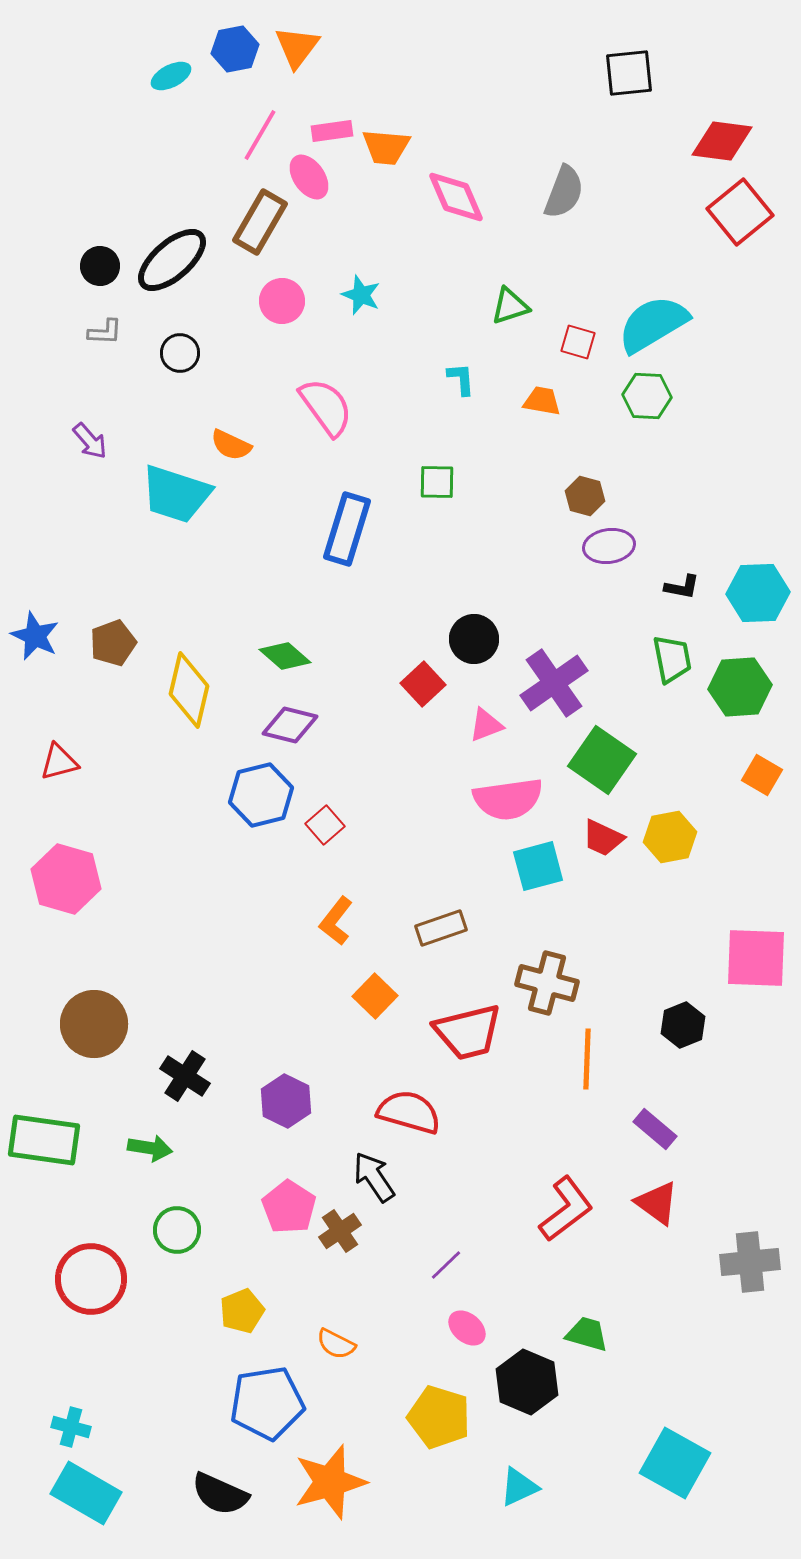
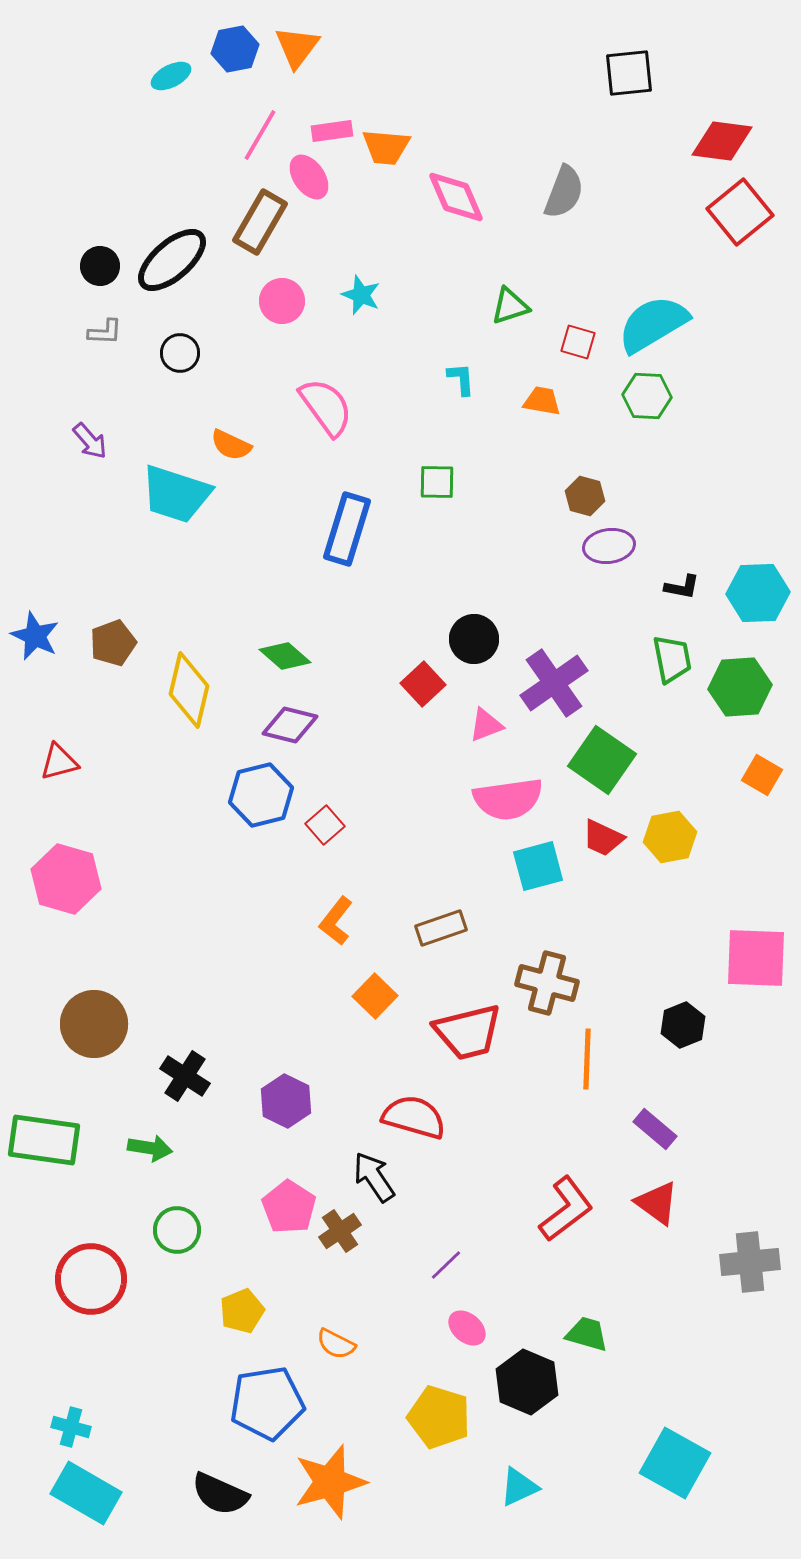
red semicircle at (409, 1112): moved 5 px right, 5 px down
